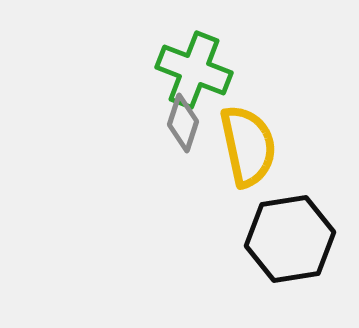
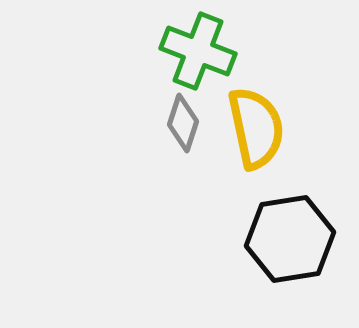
green cross: moved 4 px right, 19 px up
yellow semicircle: moved 8 px right, 18 px up
